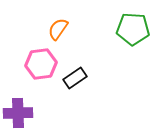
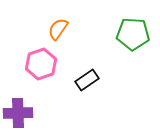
green pentagon: moved 5 px down
pink hexagon: rotated 12 degrees counterclockwise
black rectangle: moved 12 px right, 2 px down
